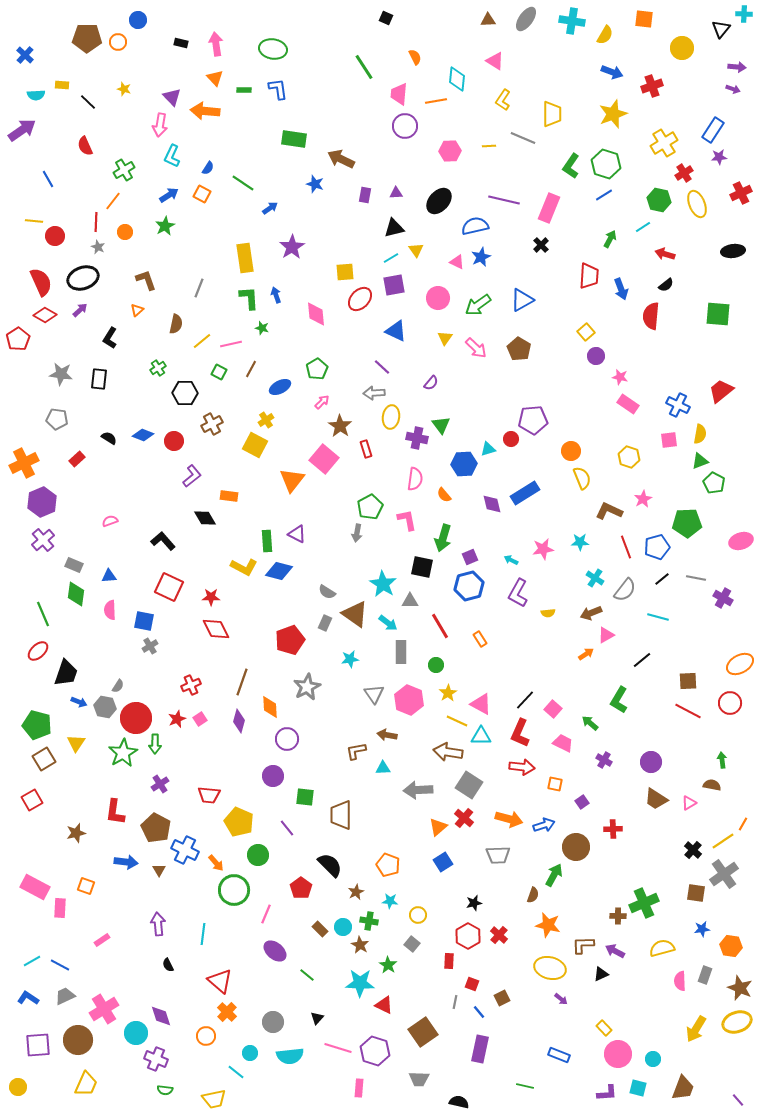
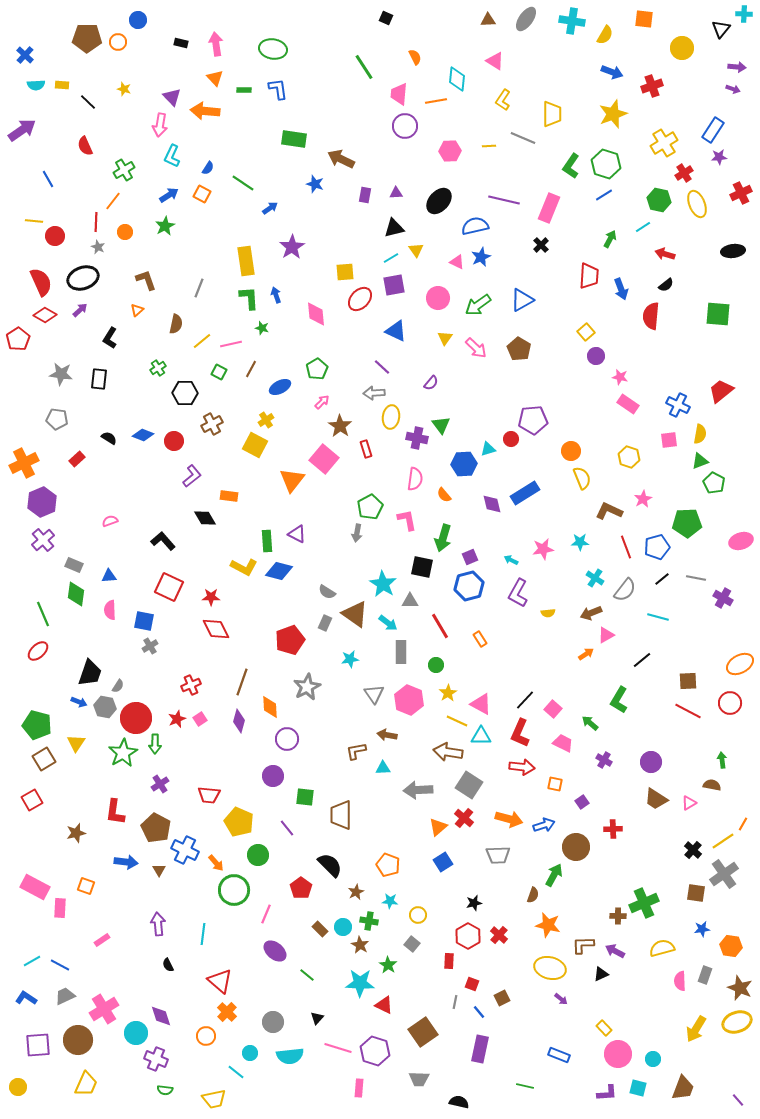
cyan semicircle at (36, 95): moved 10 px up
yellow rectangle at (245, 258): moved 1 px right, 3 px down
black trapezoid at (66, 673): moved 24 px right
blue L-shape at (28, 998): moved 2 px left
